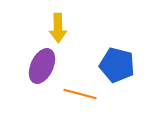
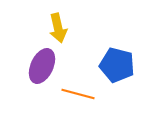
yellow arrow: rotated 12 degrees counterclockwise
orange line: moved 2 px left
